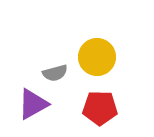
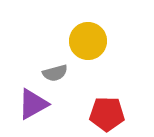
yellow circle: moved 9 px left, 16 px up
red pentagon: moved 7 px right, 6 px down
